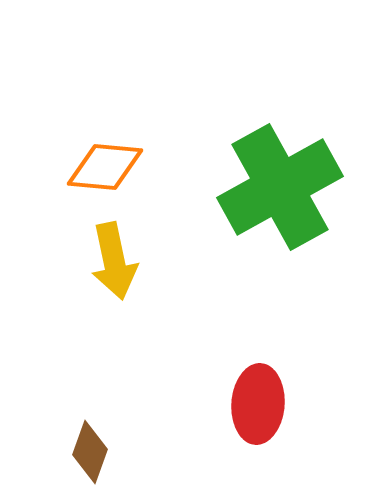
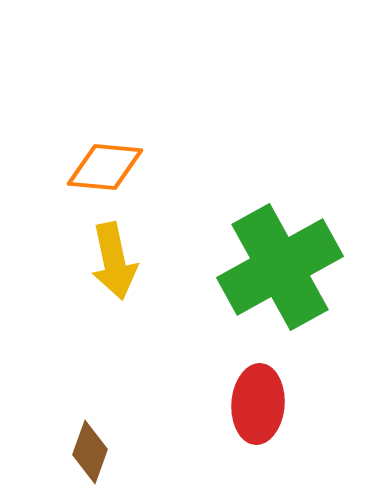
green cross: moved 80 px down
